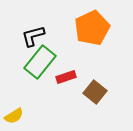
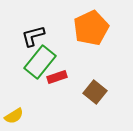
orange pentagon: moved 1 px left
red rectangle: moved 9 px left
